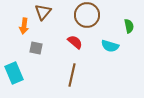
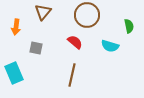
orange arrow: moved 8 px left, 1 px down
